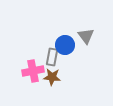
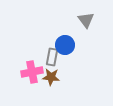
gray triangle: moved 16 px up
pink cross: moved 1 px left, 1 px down
brown star: moved 1 px left
